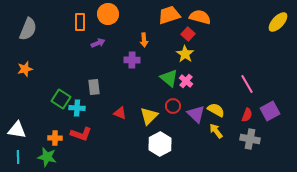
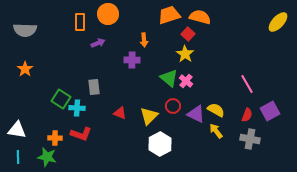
gray semicircle: moved 3 px left, 1 px down; rotated 70 degrees clockwise
orange star: rotated 21 degrees counterclockwise
purple triangle: rotated 18 degrees counterclockwise
